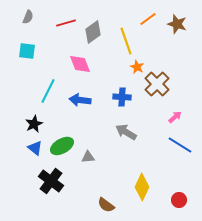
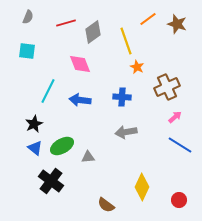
brown cross: moved 10 px right, 3 px down; rotated 20 degrees clockwise
gray arrow: rotated 40 degrees counterclockwise
